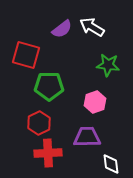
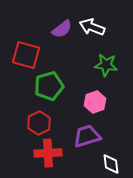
white arrow: rotated 10 degrees counterclockwise
green star: moved 2 px left
green pentagon: rotated 16 degrees counterclockwise
purple trapezoid: moved 1 px up; rotated 16 degrees counterclockwise
